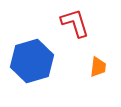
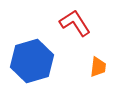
red L-shape: rotated 16 degrees counterclockwise
